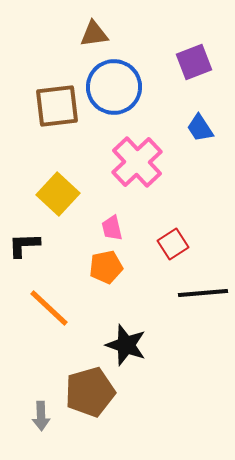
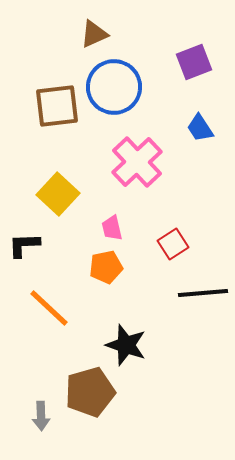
brown triangle: rotated 16 degrees counterclockwise
